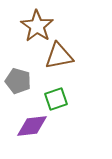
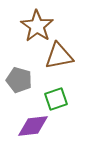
gray pentagon: moved 1 px right, 1 px up
purple diamond: moved 1 px right
